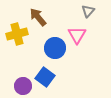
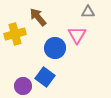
gray triangle: moved 1 px down; rotated 48 degrees clockwise
yellow cross: moved 2 px left
